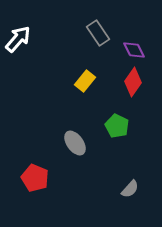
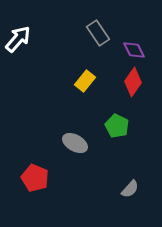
gray ellipse: rotated 25 degrees counterclockwise
